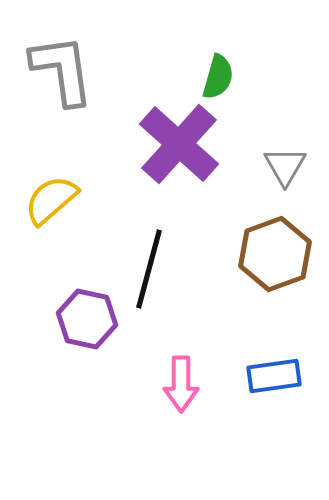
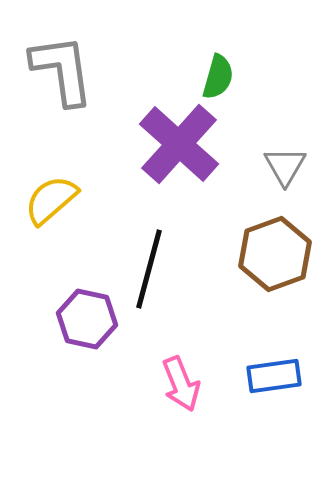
pink arrow: rotated 22 degrees counterclockwise
